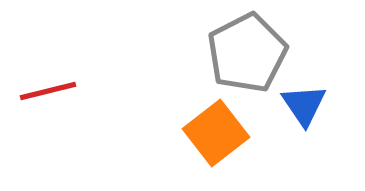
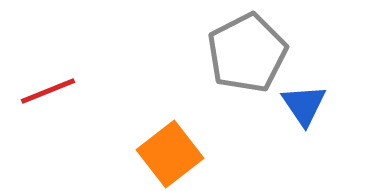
red line: rotated 8 degrees counterclockwise
orange square: moved 46 px left, 21 px down
